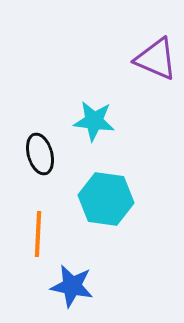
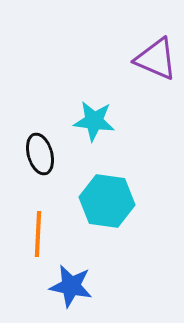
cyan hexagon: moved 1 px right, 2 px down
blue star: moved 1 px left
